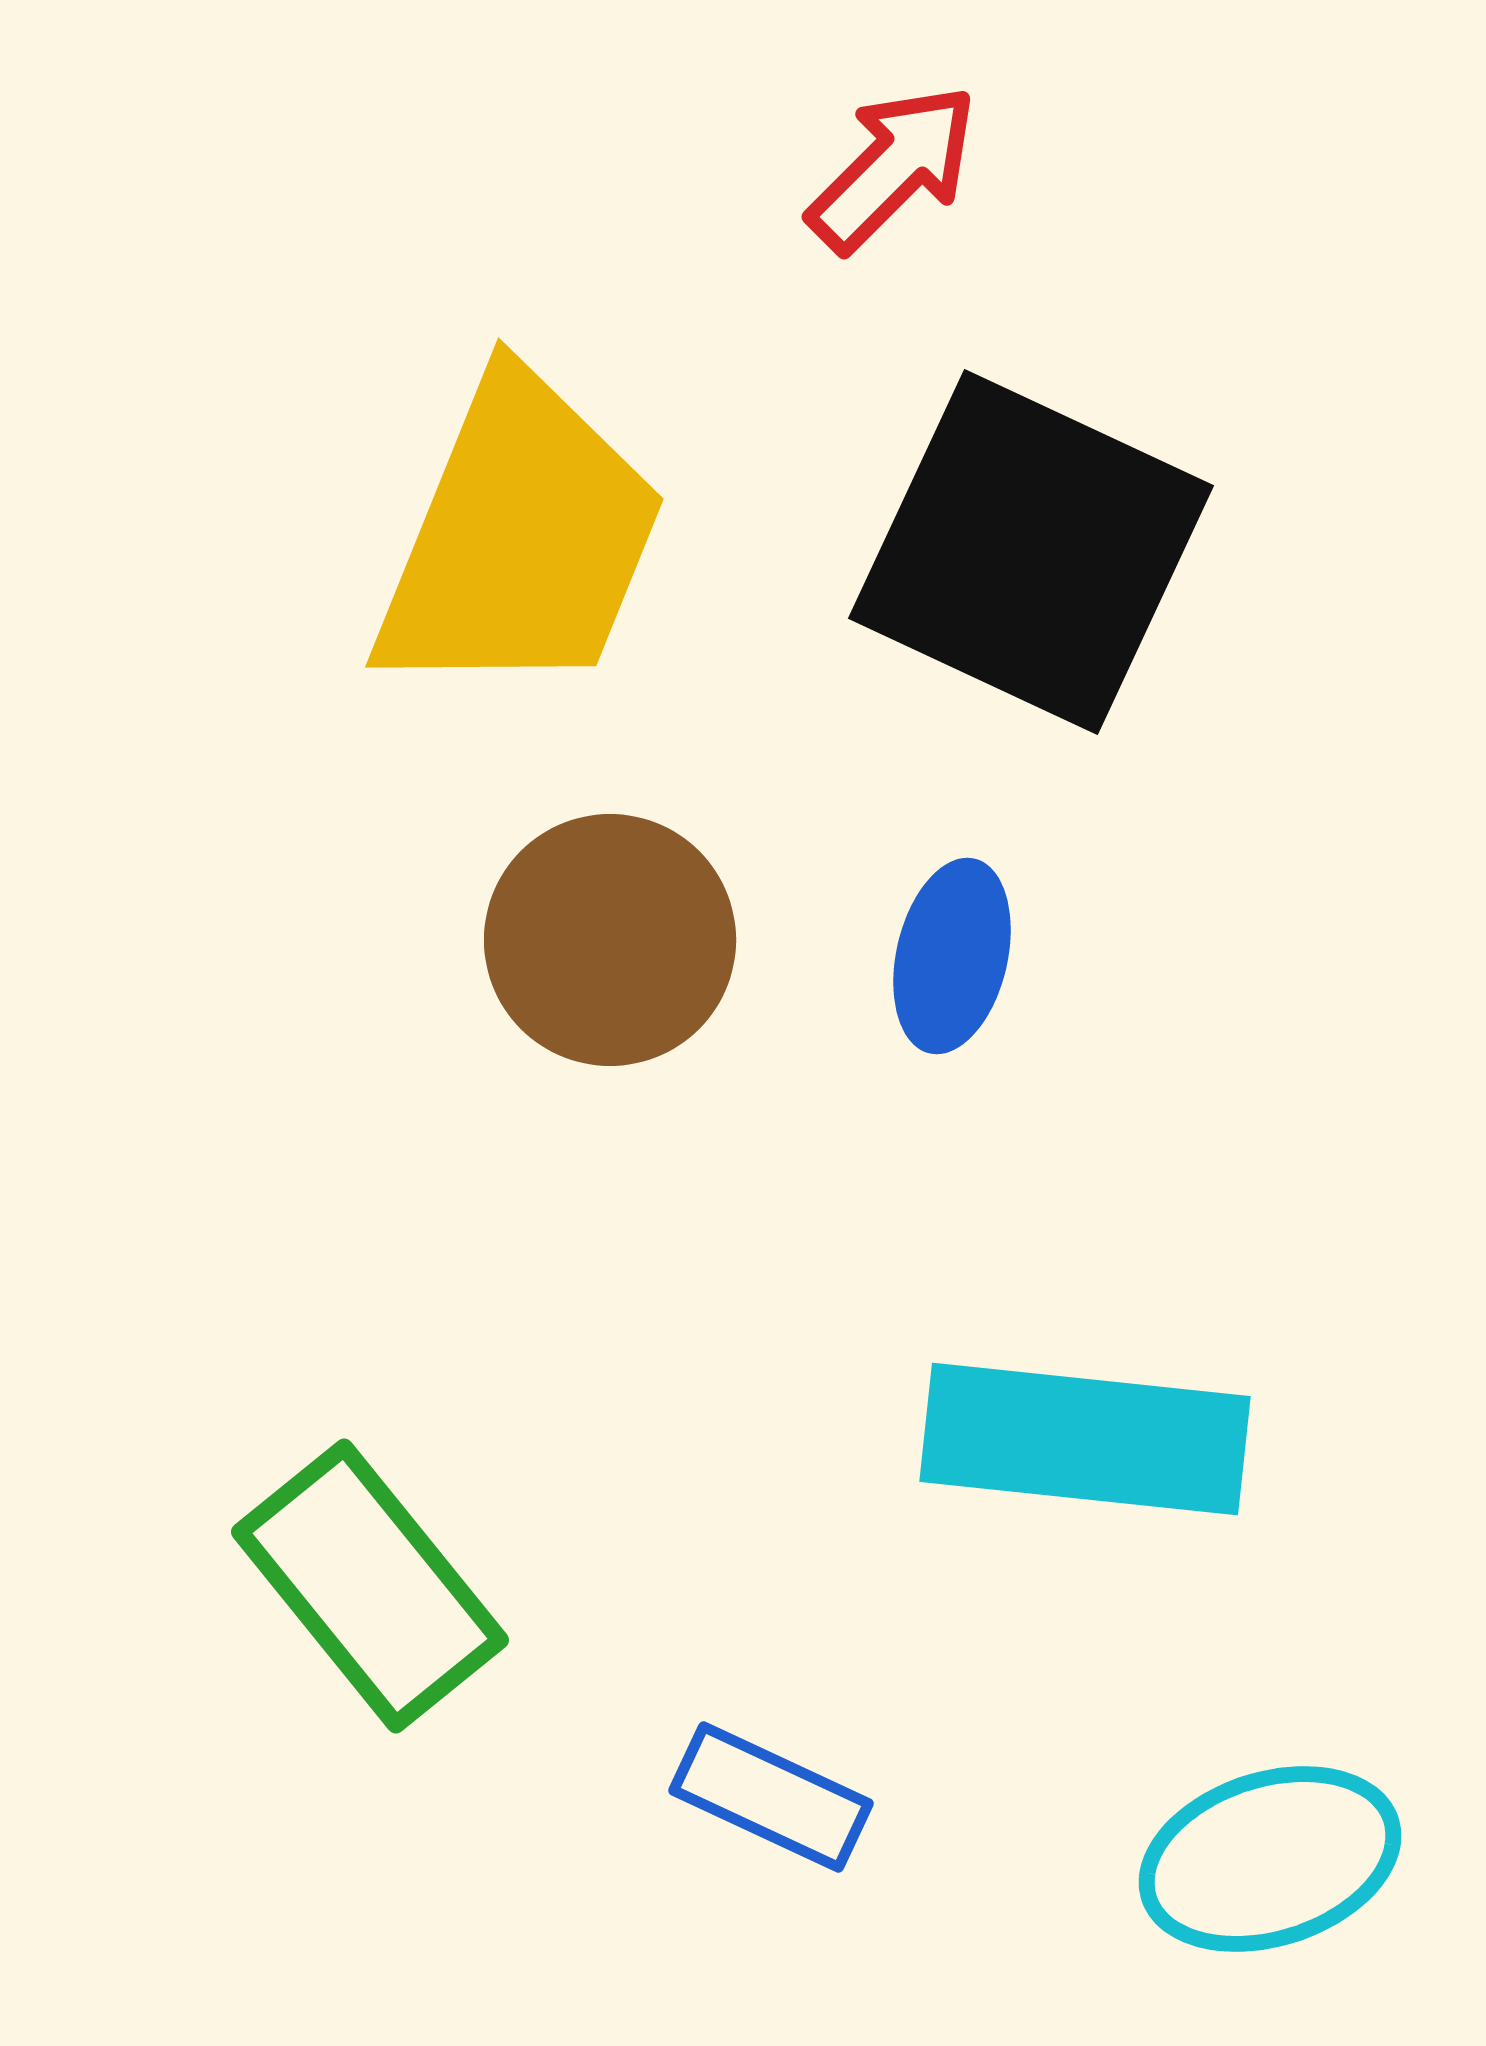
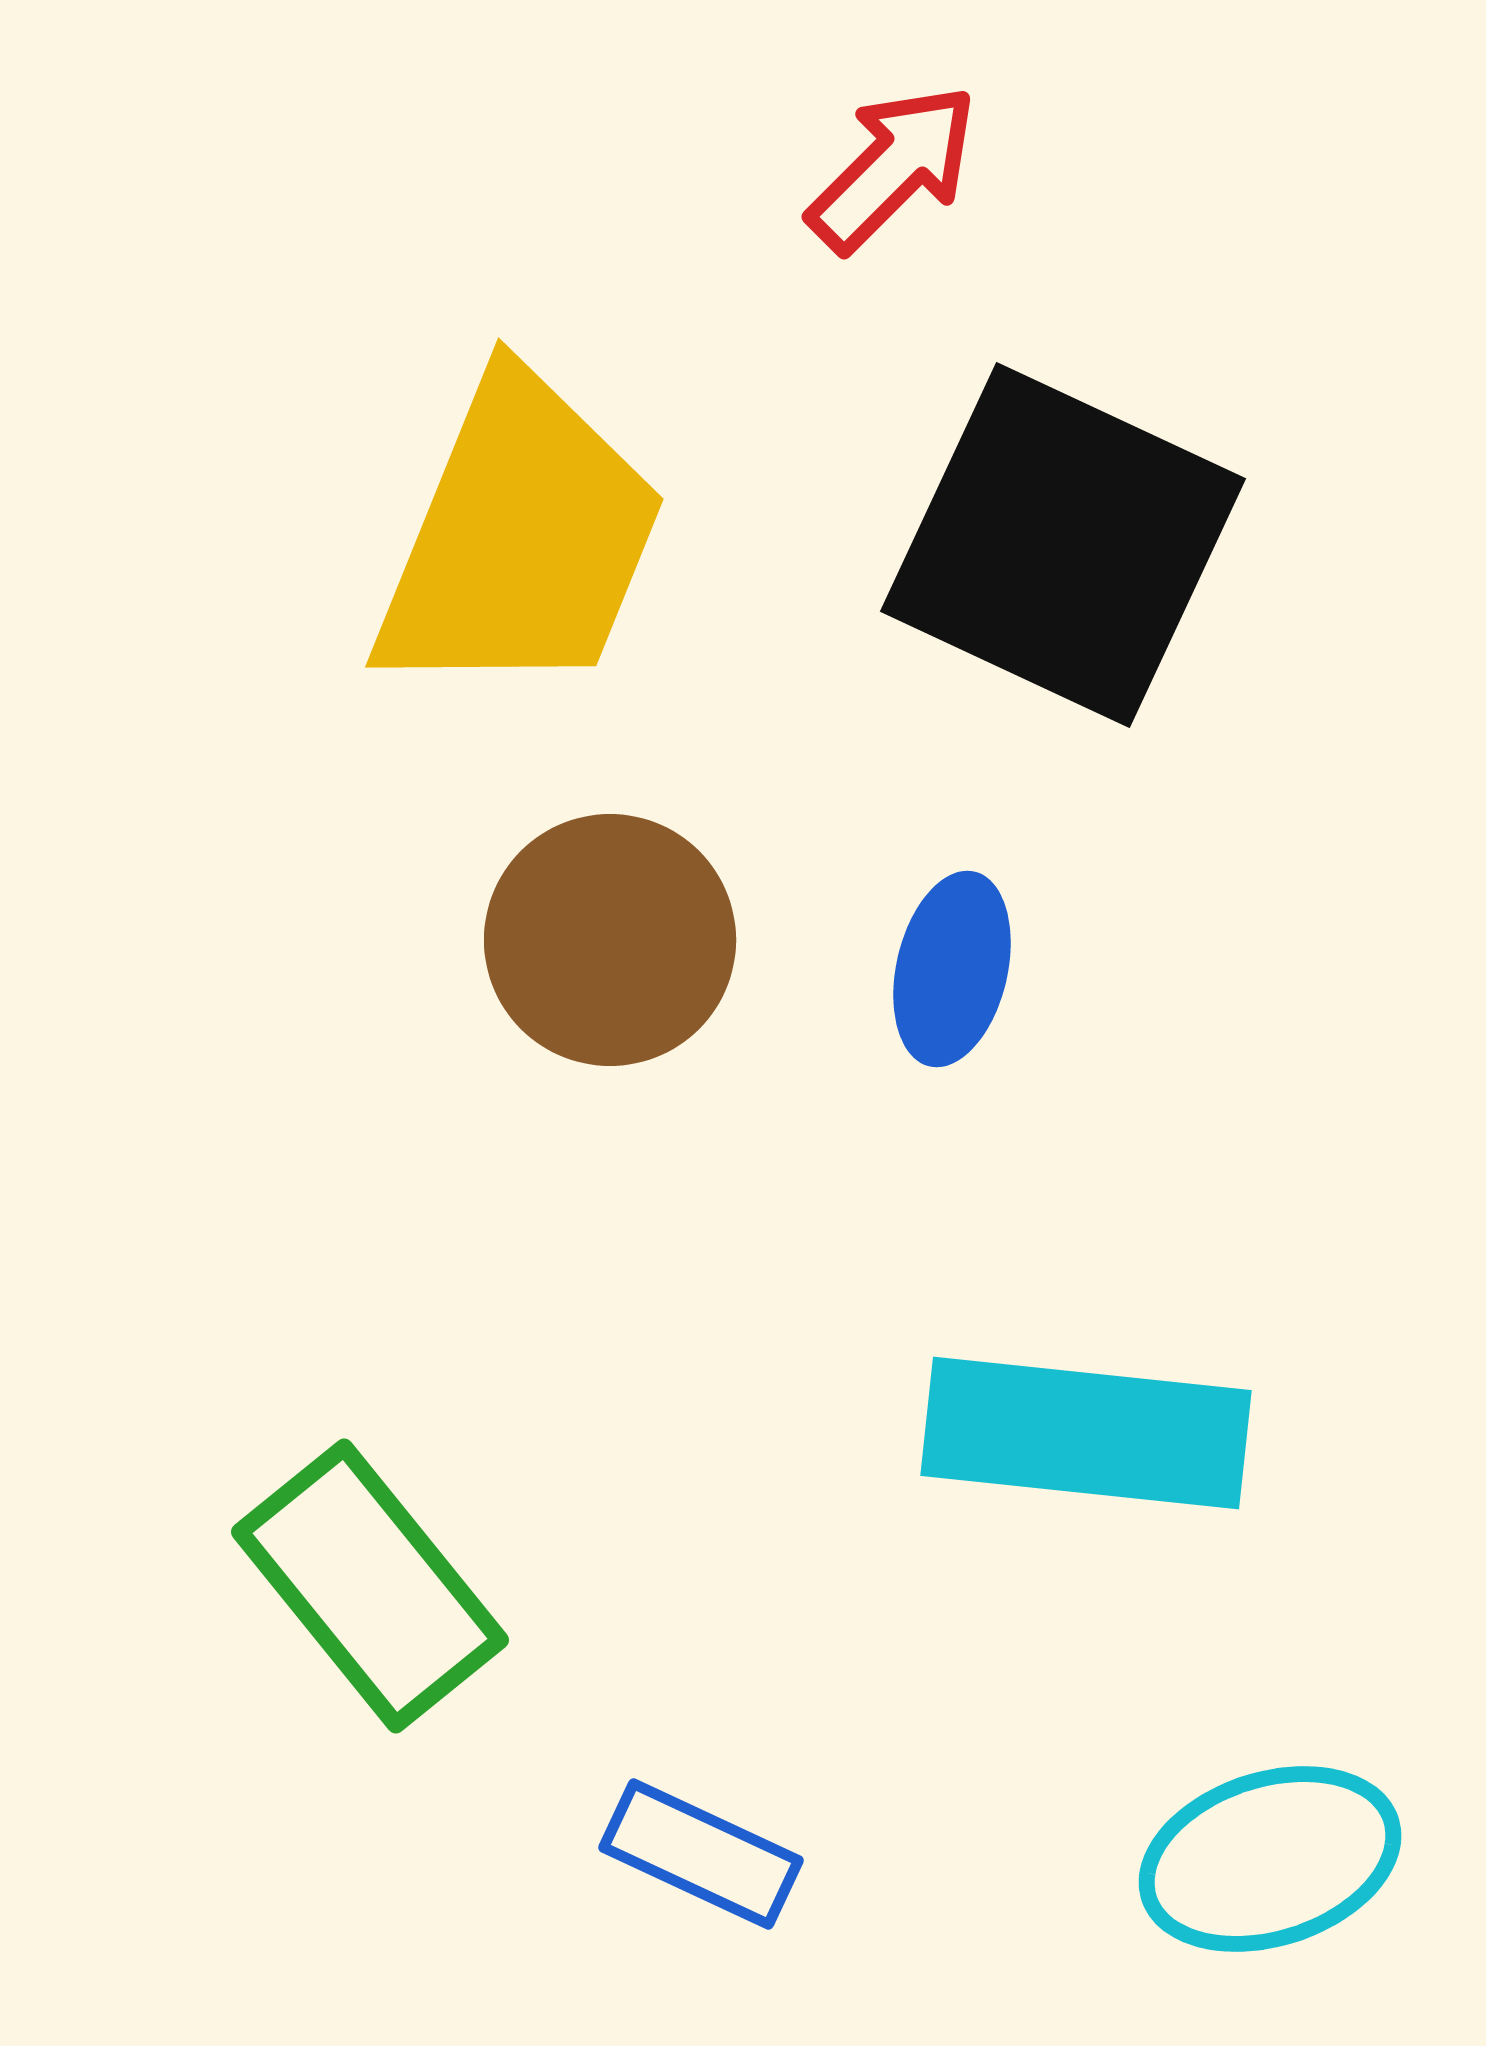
black square: moved 32 px right, 7 px up
blue ellipse: moved 13 px down
cyan rectangle: moved 1 px right, 6 px up
blue rectangle: moved 70 px left, 57 px down
